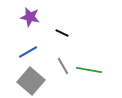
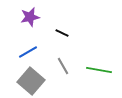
purple star: rotated 24 degrees counterclockwise
green line: moved 10 px right
